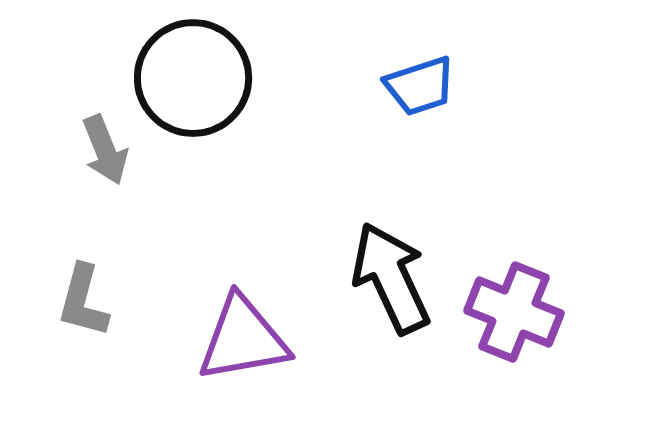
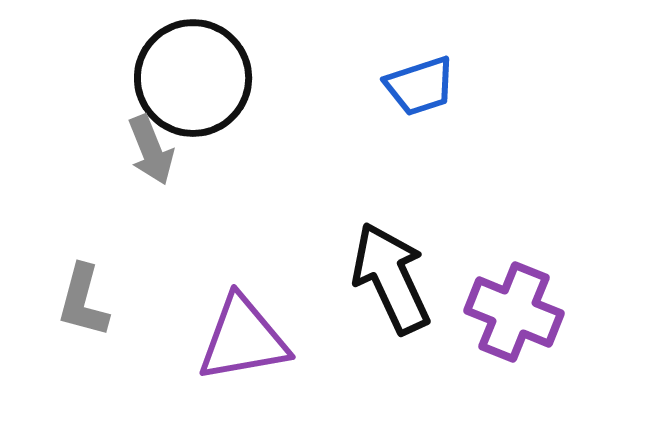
gray arrow: moved 46 px right
